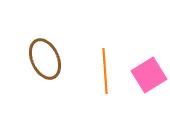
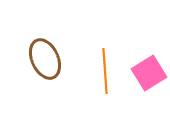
pink square: moved 2 px up
